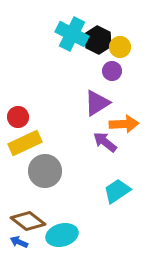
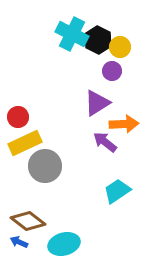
gray circle: moved 5 px up
cyan ellipse: moved 2 px right, 9 px down
